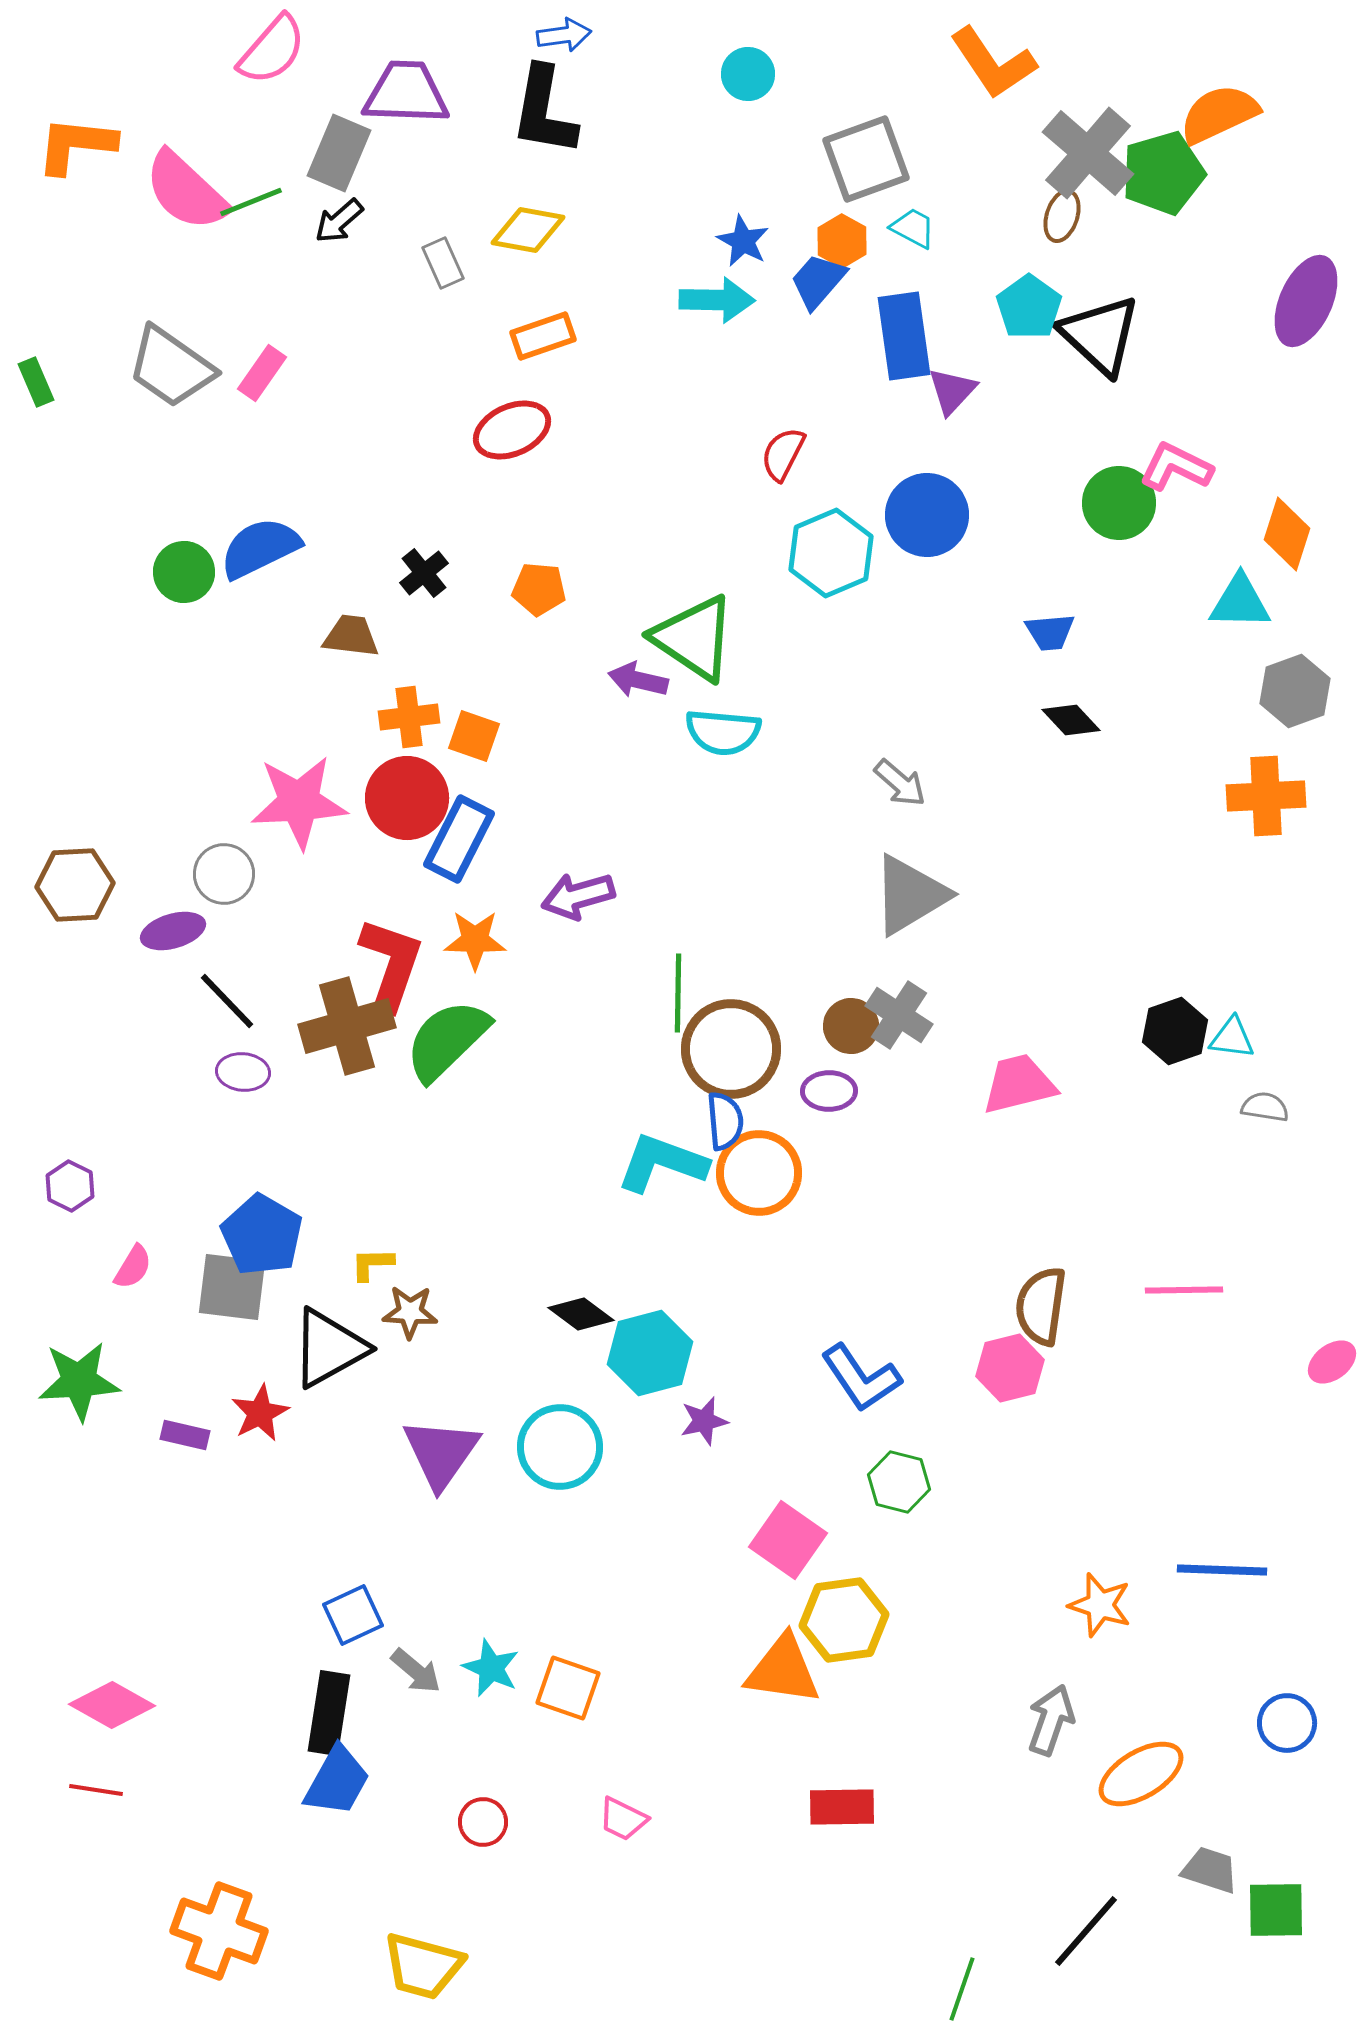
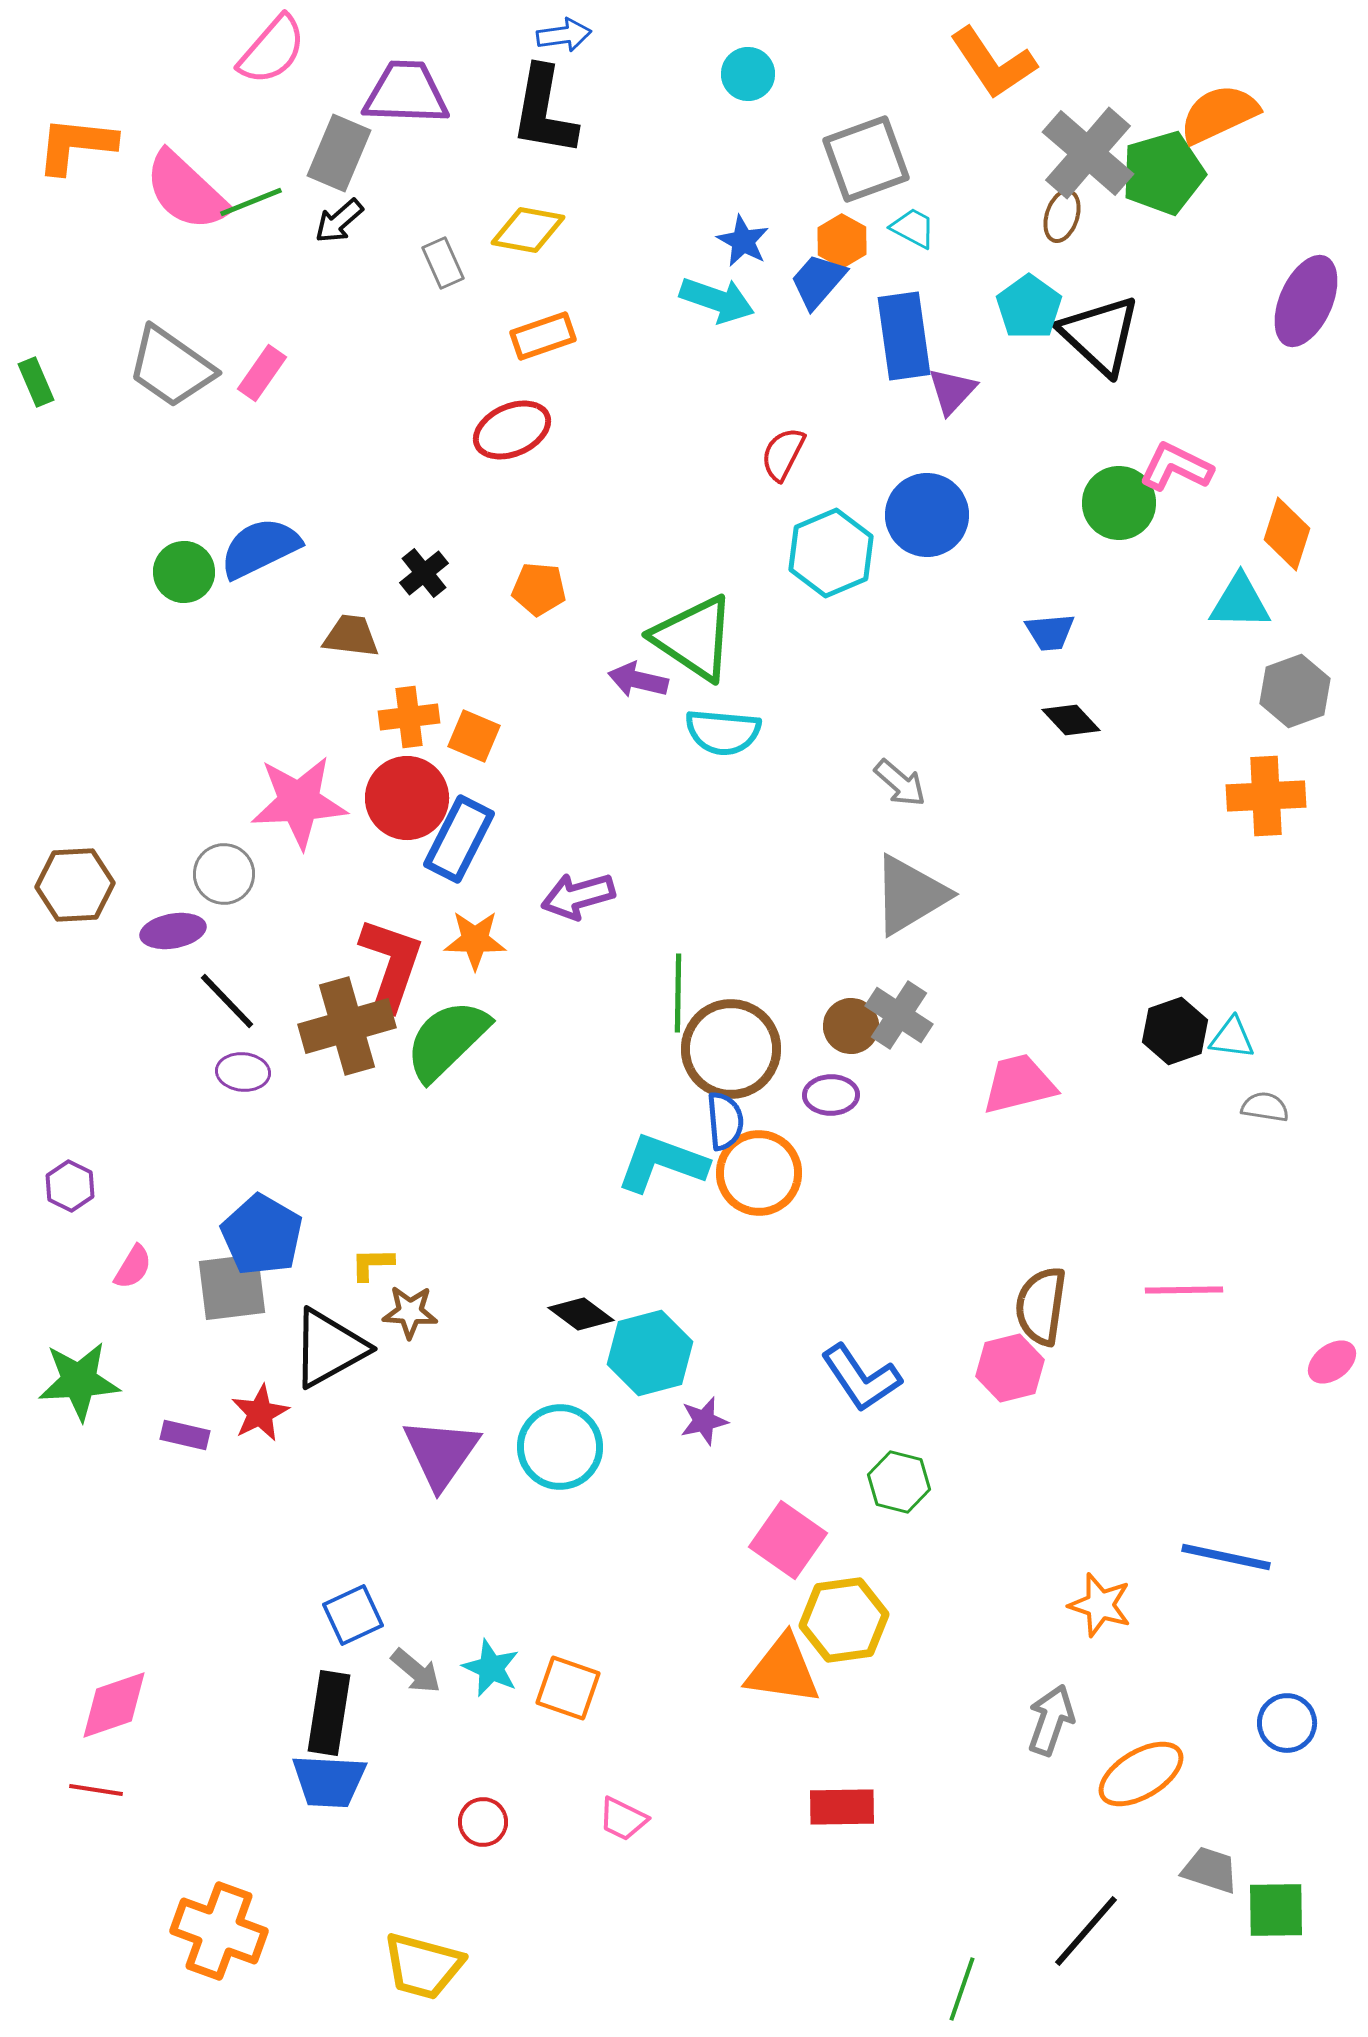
cyan arrow at (717, 300): rotated 18 degrees clockwise
orange square at (474, 736): rotated 4 degrees clockwise
purple ellipse at (173, 931): rotated 6 degrees clockwise
purple ellipse at (829, 1091): moved 2 px right, 4 px down
gray square at (232, 1287): rotated 14 degrees counterclockwise
blue line at (1222, 1570): moved 4 px right, 13 px up; rotated 10 degrees clockwise
pink diamond at (112, 1705): moved 2 px right; rotated 48 degrees counterclockwise
blue trapezoid at (337, 1781): moved 8 px left; rotated 64 degrees clockwise
